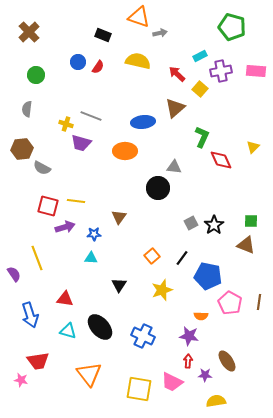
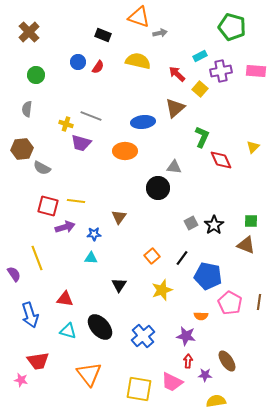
blue cross at (143, 336): rotated 25 degrees clockwise
purple star at (189, 336): moved 3 px left
